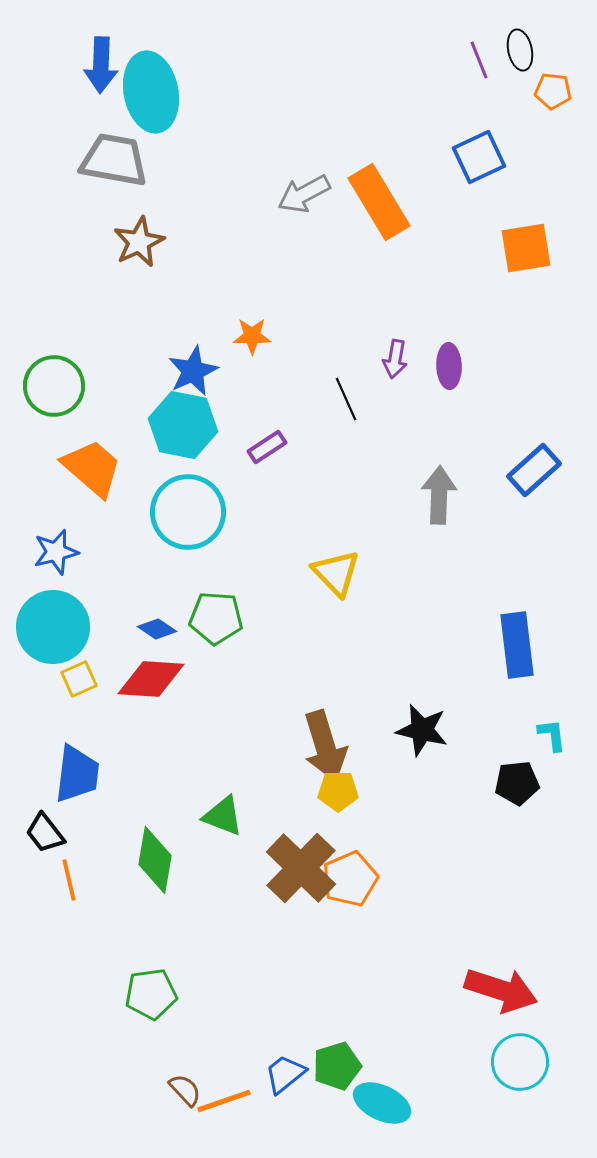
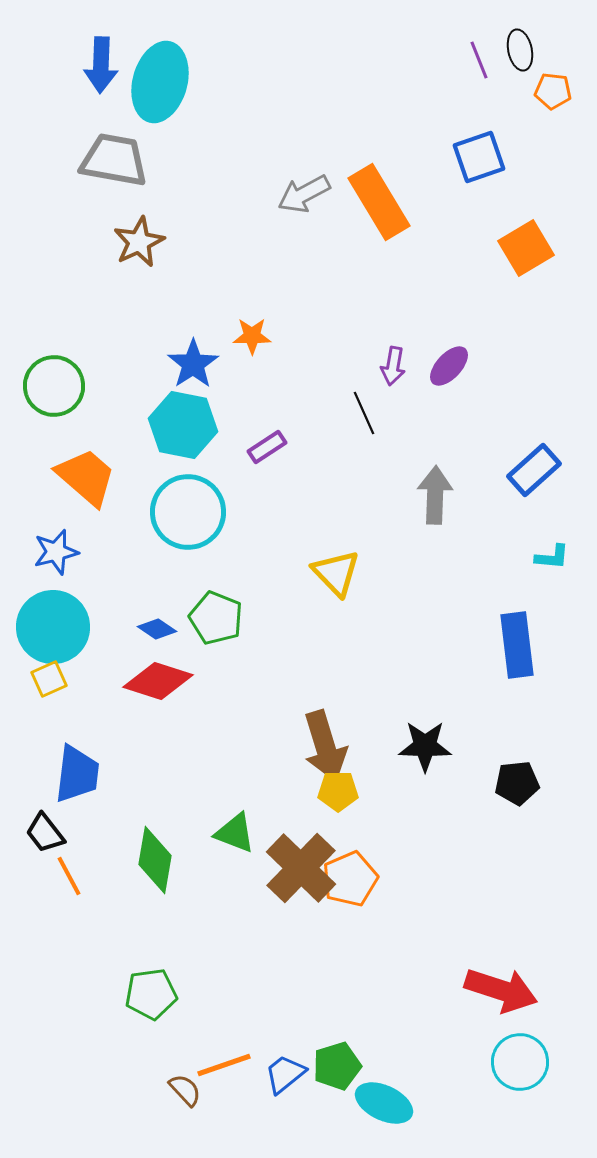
cyan ellipse at (151, 92): moved 9 px right, 10 px up; rotated 26 degrees clockwise
blue square at (479, 157): rotated 6 degrees clockwise
orange square at (526, 248): rotated 22 degrees counterclockwise
purple arrow at (395, 359): moved 2 px left, 7 px down
purple ellipse at (449, 366): rotated 45 degrees clockwise
blue star at (193, 371): moved 7 px up; rotated 9 degrees counterclockwise
black line at (346, 399): moved 18 px right, 14 px down
orange trapezoid at (92, 468): moved 6 px left, 9 px down
gray arrow at (439, 495): moved 4 px left
green pentagon at (216, 618): rotated 18 degrees clockwise
yellow square at (79, 679): moved 30 px left
red diamond at (151, 679): moved 7 px right, 2 px down; rotated 14 degrees clockwise
black star at (422, 730): moved 3 px right, 16 px down; rotated 12 degrees counterclockwise
cyan L-shape at (552, 735): moved 178 px up; rotated 102 degrees clockwise
green triangle at (223, 816): moved 12 px right, 17 px down
orange line at (69, 880): moved 4 px up; rotated 15 degrees counterclockwise
orange line at (224, 1101): moved 36 px up
cyan ellipse at (382, 1103): moved 2 px right
